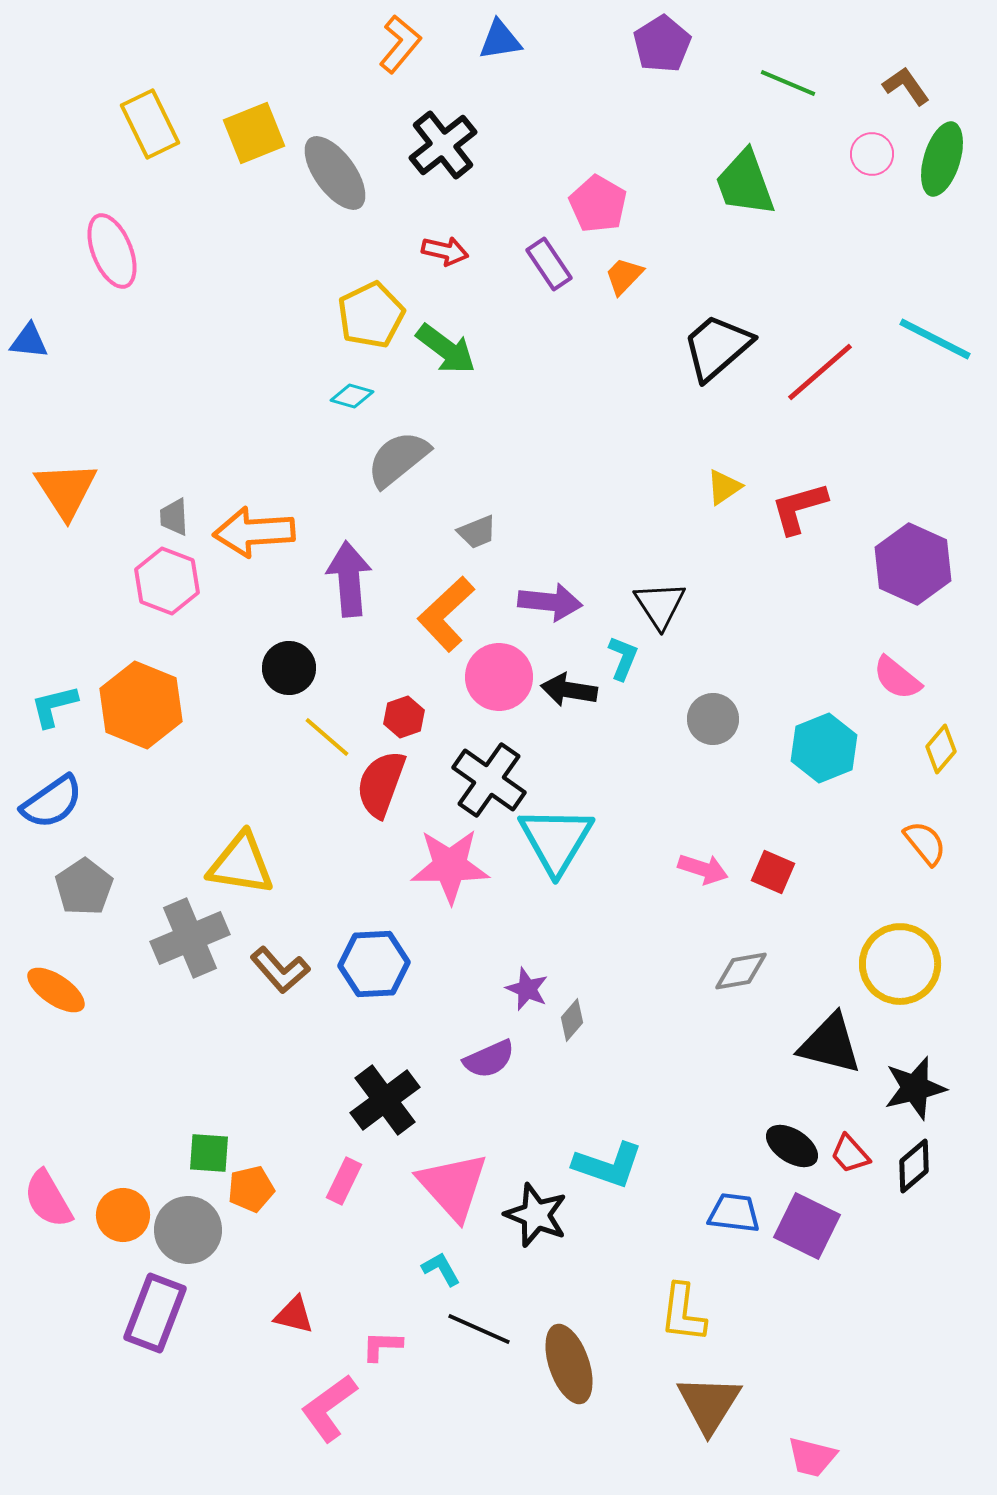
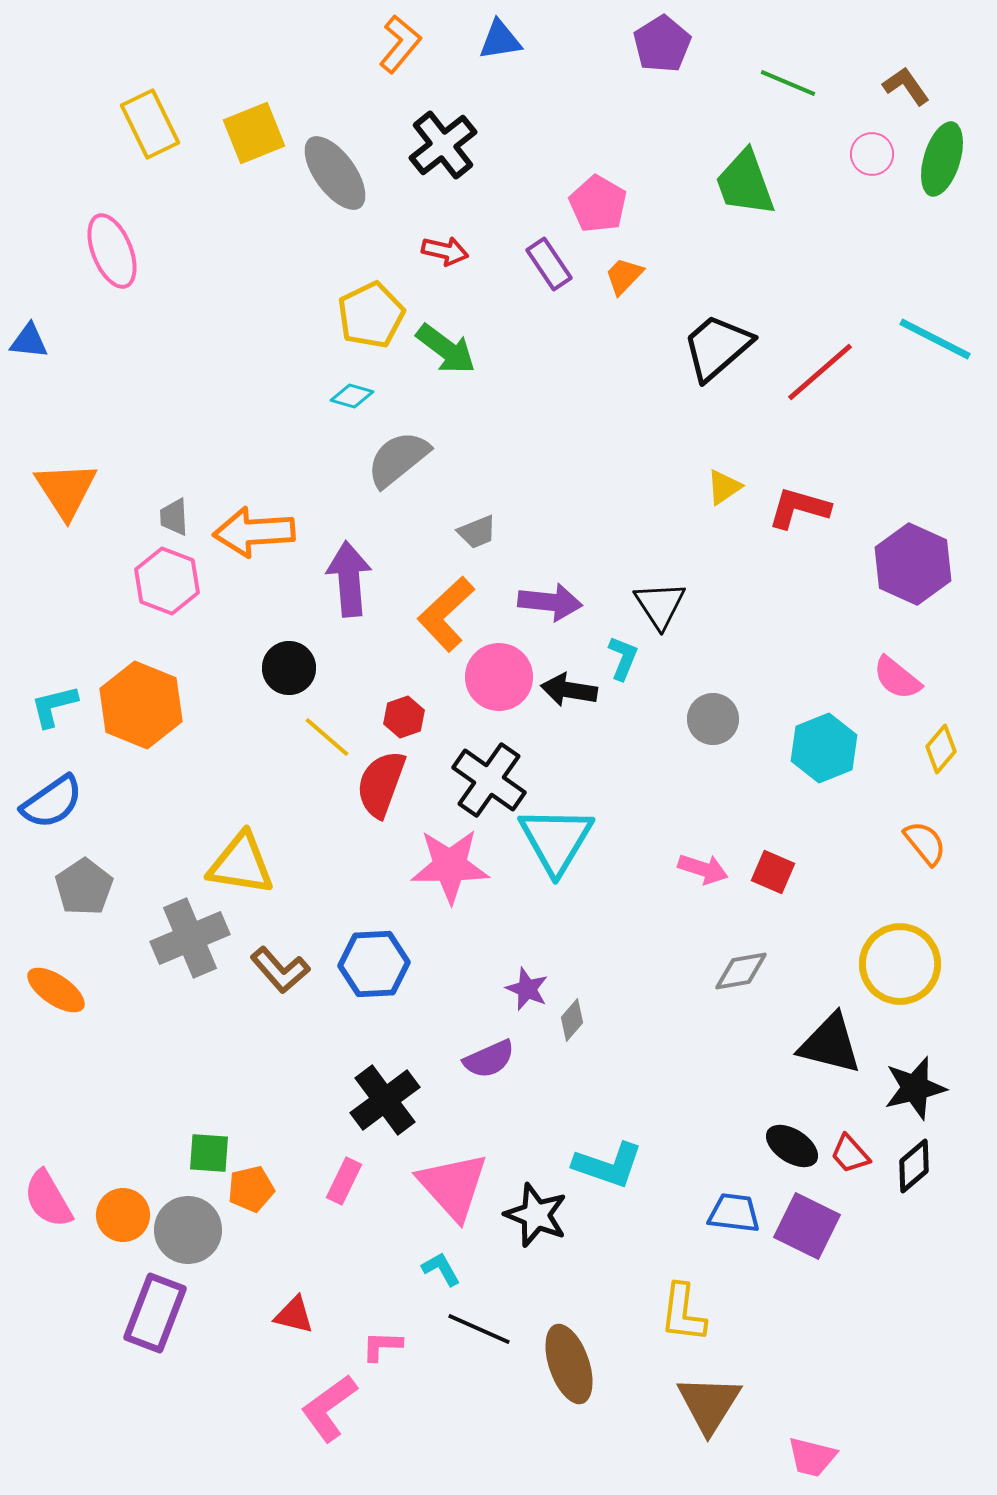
red L-shape at (799, 508): rotated 32 degrees clockwise
